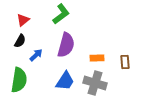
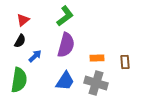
green L-shape: moved 4 px right, 2 px down
blue arrow: moved 1 px left, 1 px down
gray cross: moved 1 px right
